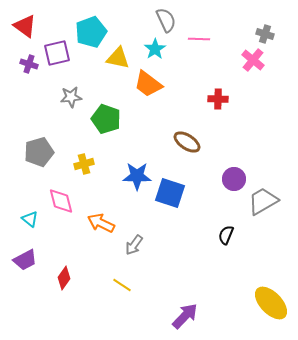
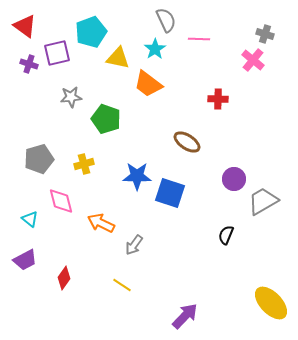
gray pentagon: moved 7 px down
